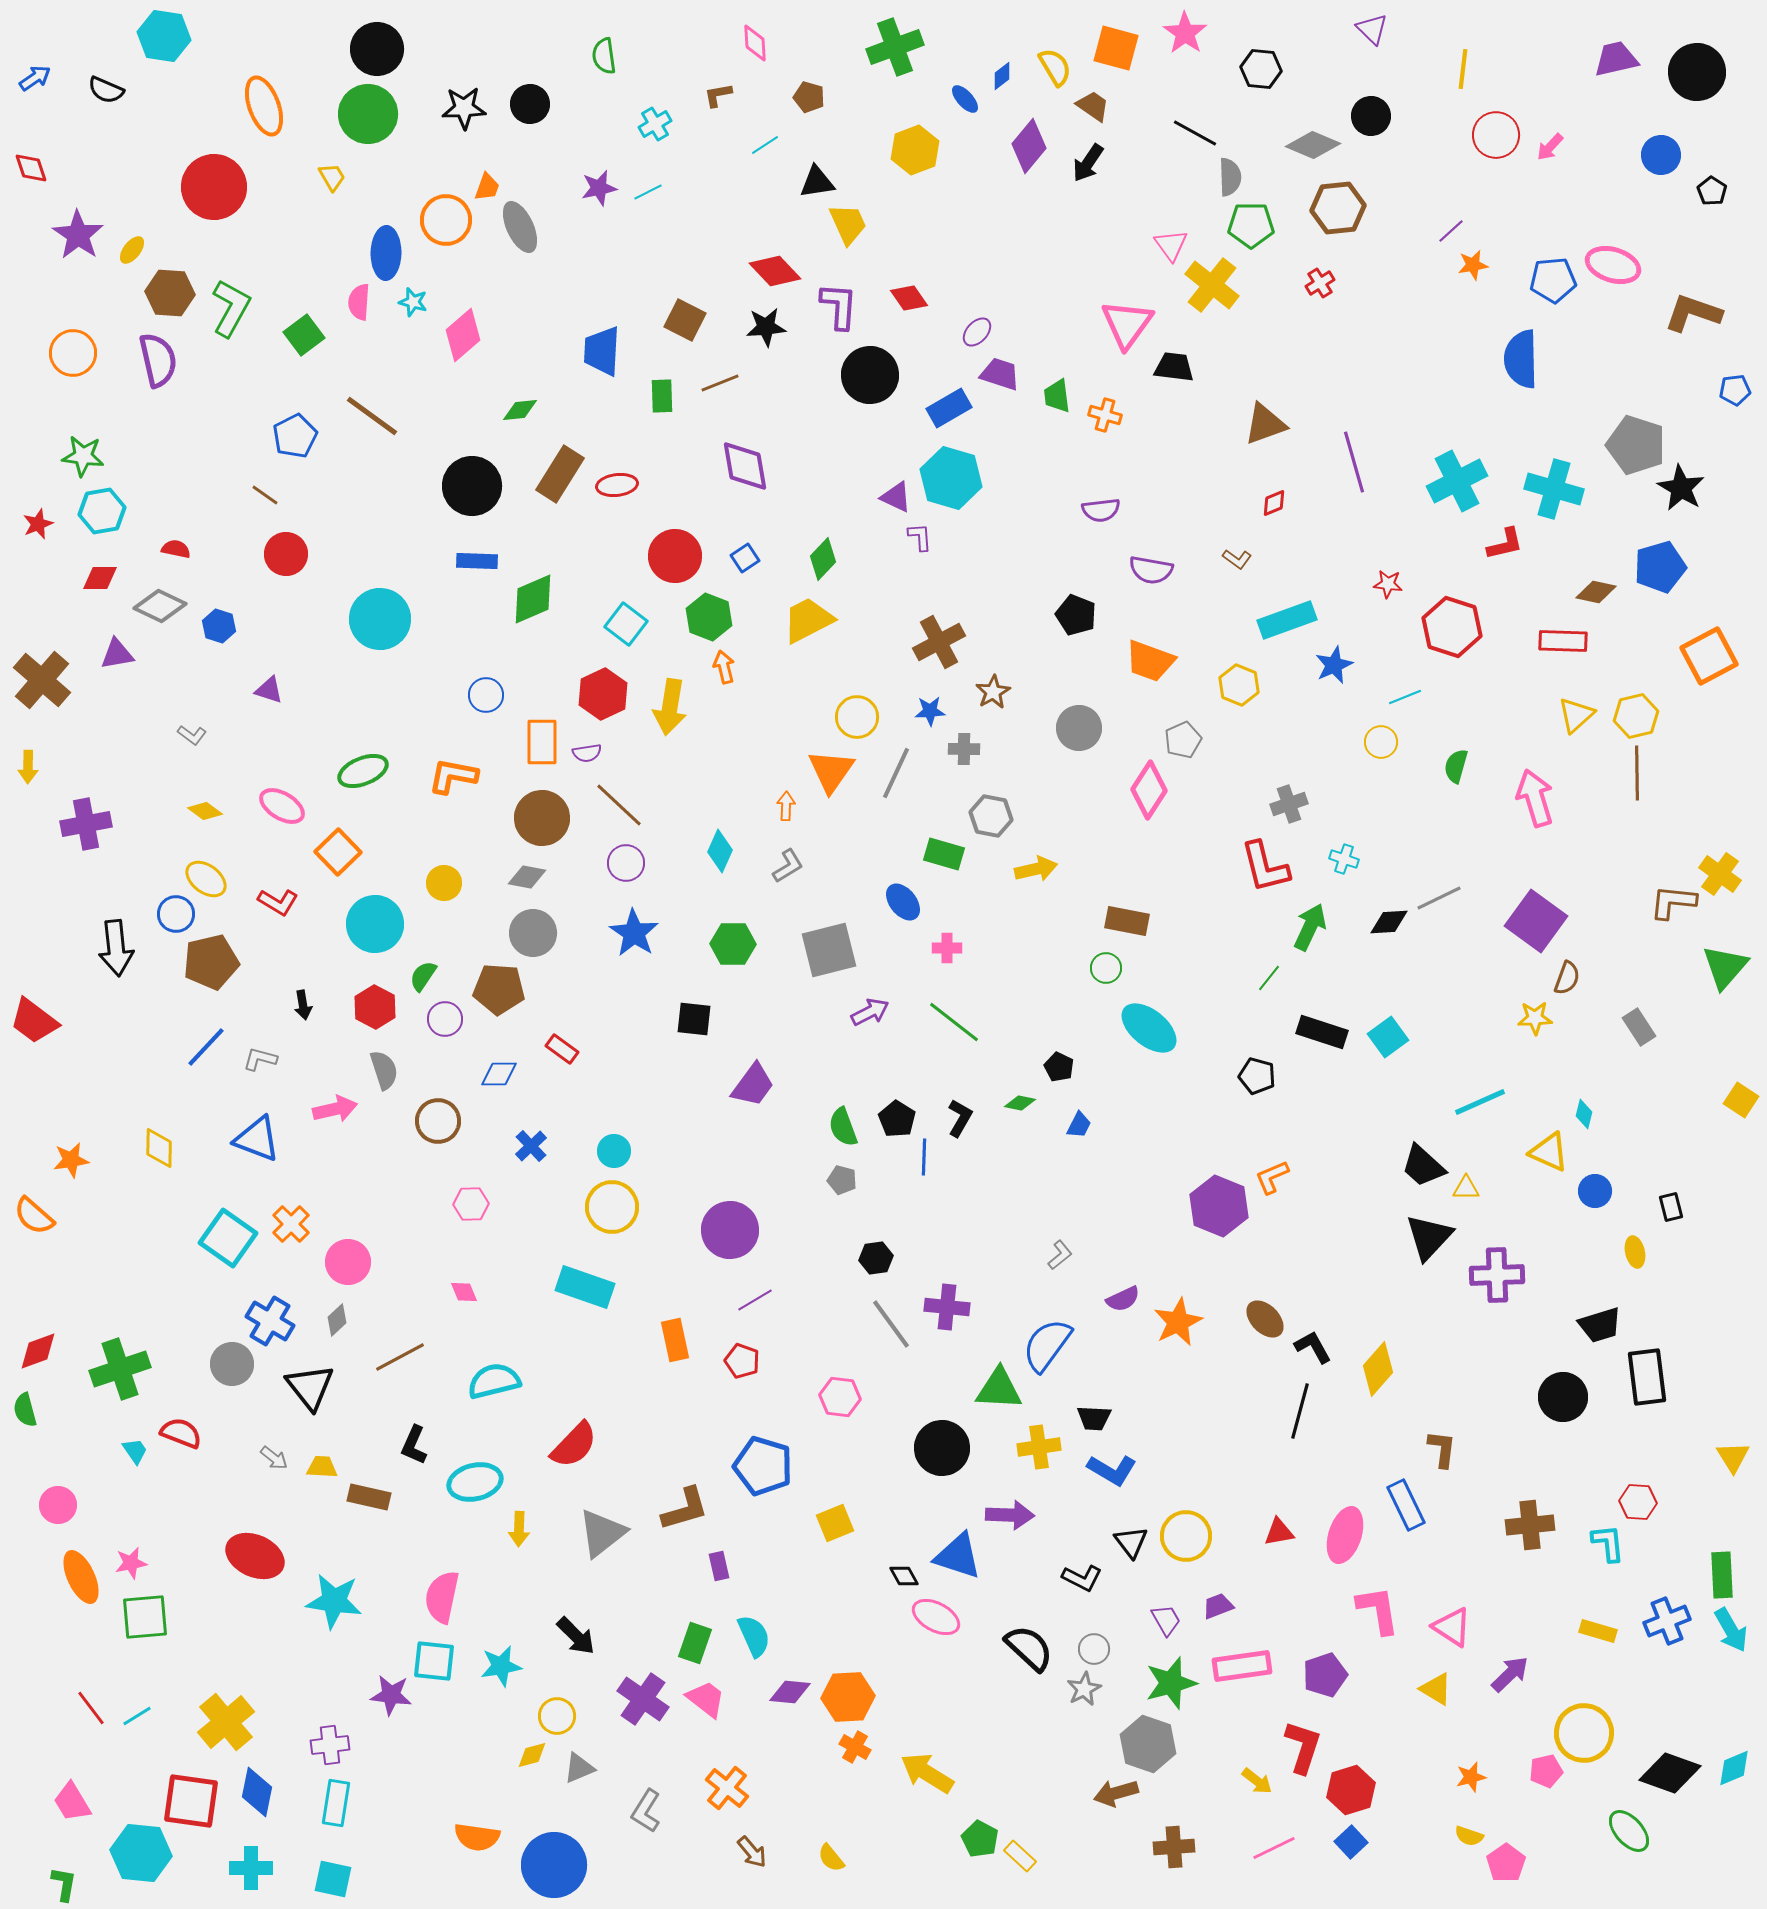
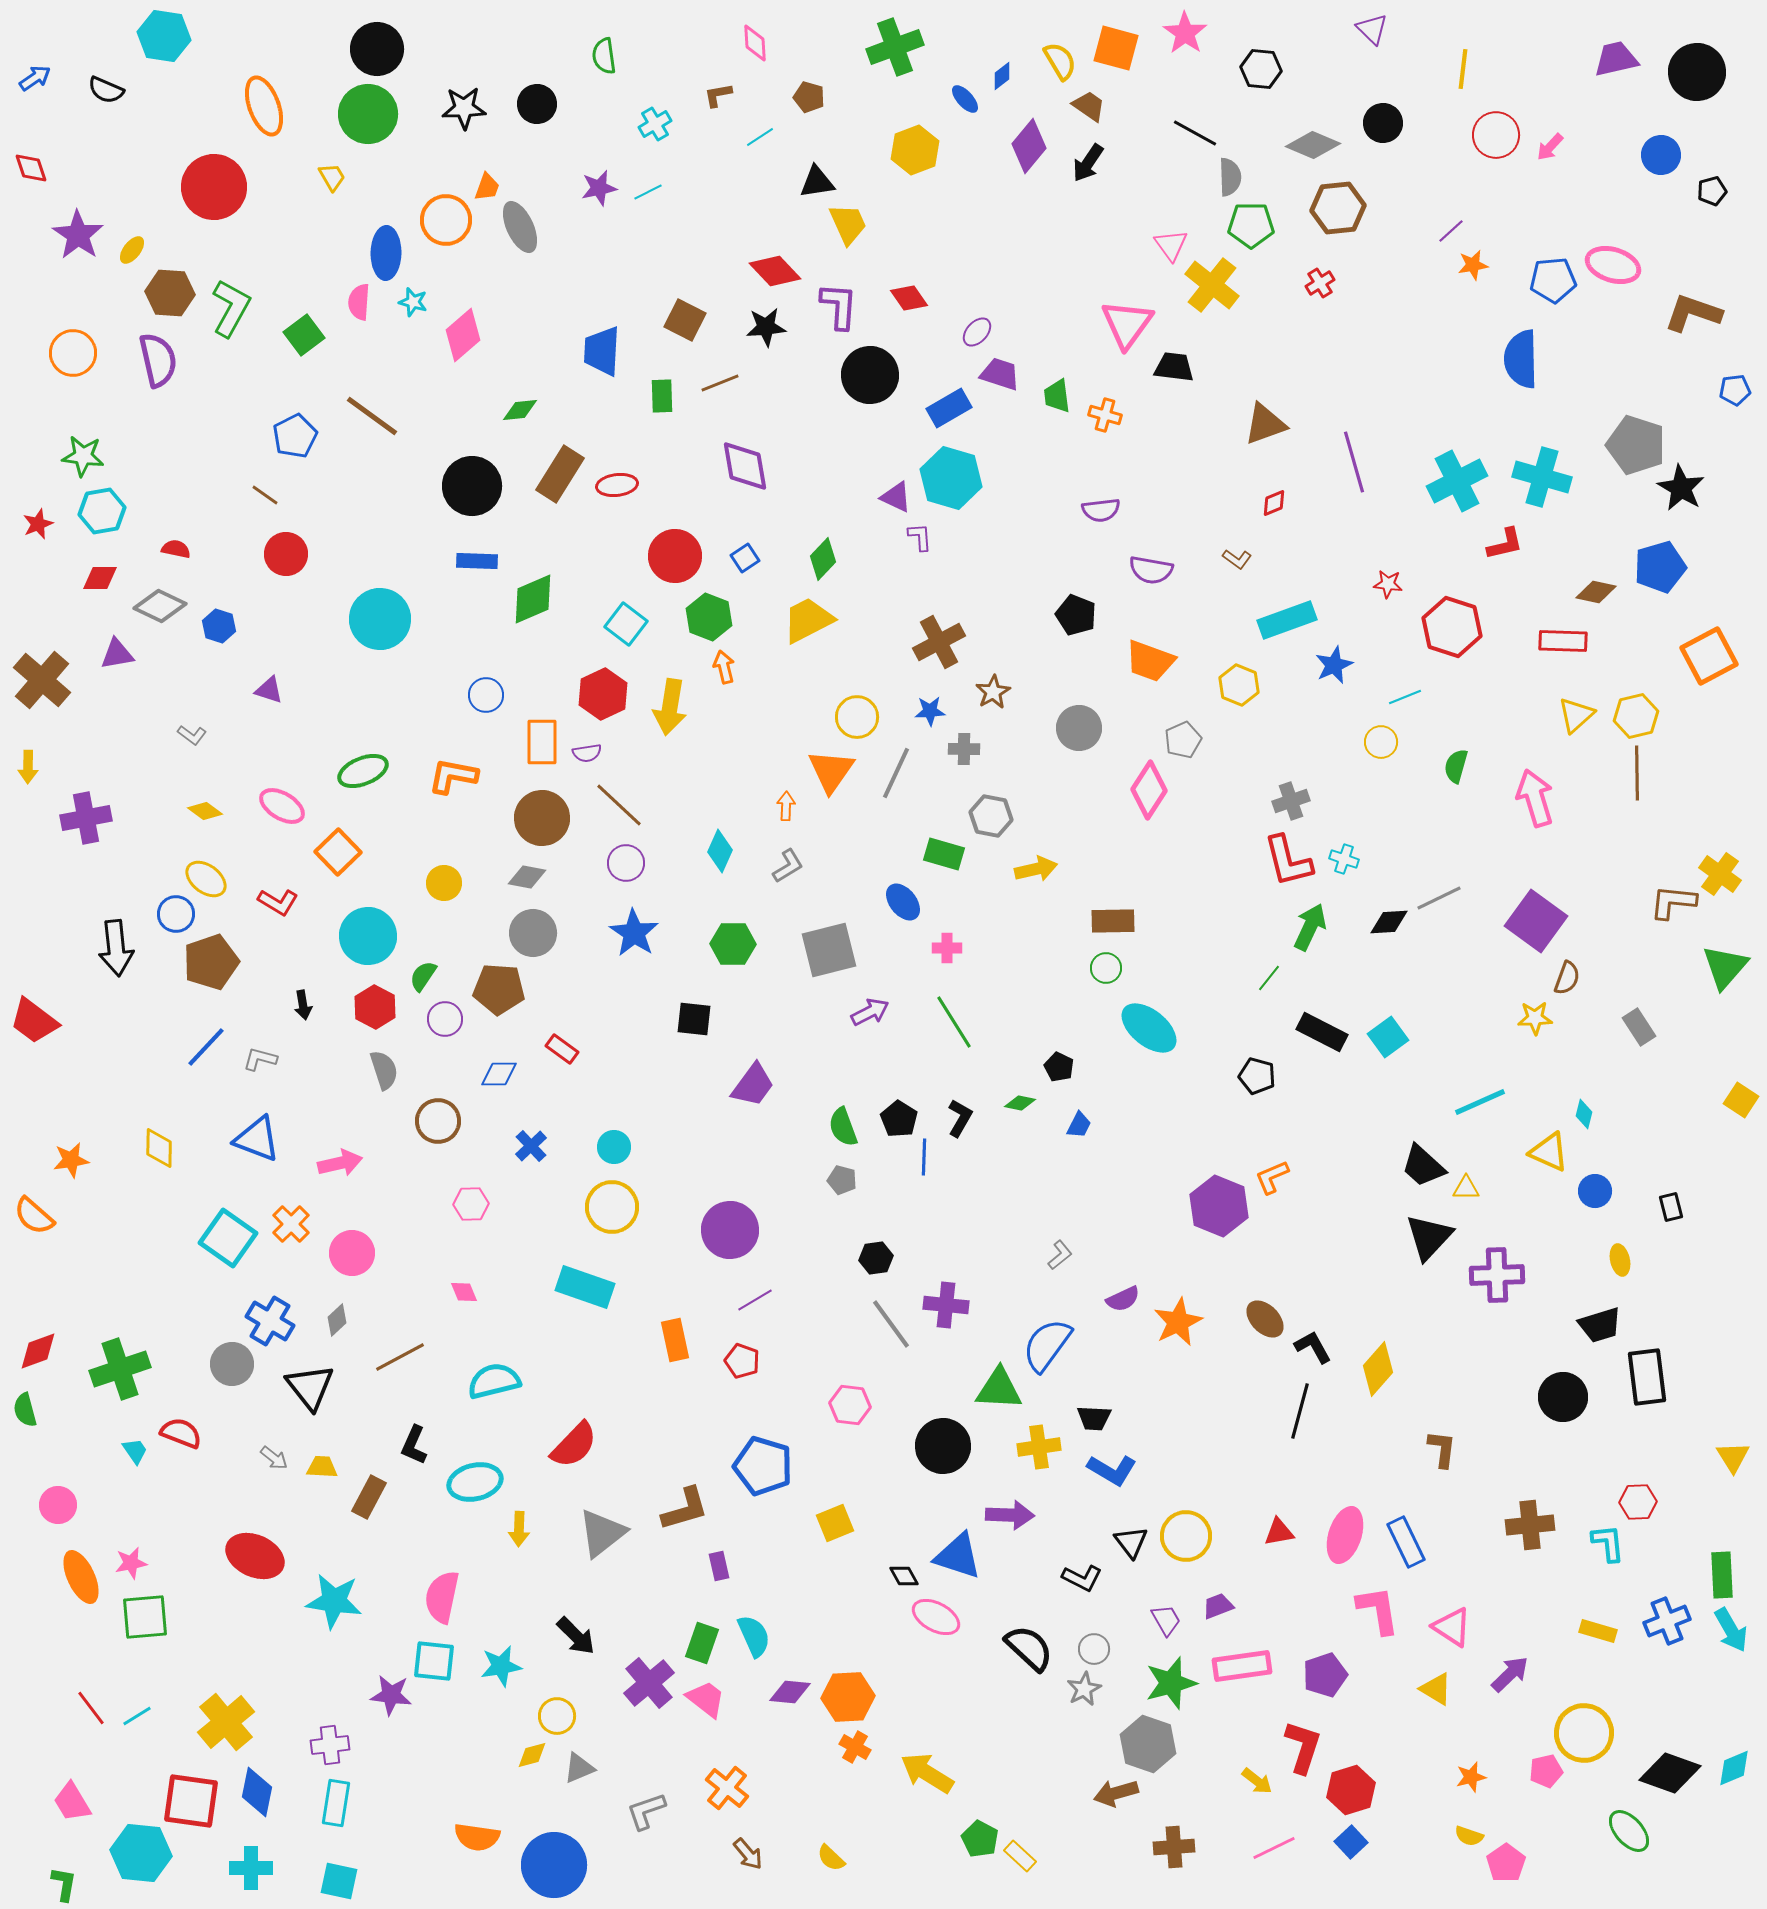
yellow semicircle at (1055, 67): moved 5 px right, 6 px up
black circle at (530, 104): moved 7 px right
brown trapezoid at (1093, 106): moved 4 px left
black circle at (1371, 116): moved 12 px right, 7 px down
cyan line at (765, 145): moved 5 px left, 8 px up
black pentagon at (1712, 191): rotated 24 degrees clockwise
cyan cross at (1554, 489): moved 12 px left, 12 px up
gray cross at (1289, 804): moved 2 px right, 3 px up
purple cross at (86, 824): moved 6 px up
red L-shape at (1265, 867): moved 23 px right, 6 px up
brown rectangle at (1127, 921): moved 14 px left; rotated 12 degrees counterclockwise
cyan circle at (375, 924): moved 7 px left, 12 px down
brown pentagon at (211, 962): rotated 6 degrees counterclockwise
green line at (954, 1022): rotated 20 degrees clockwise
black rectangle at (1322, 1032): rotated 9 degrees clockwise
pink arrow at (335, 1109): moved 5 px right, 54 px down
black pentagon at (897, 1119): moved 2 px right
cyan circle at (614, 1151): moved 4 px up
yellow ellipse at (1635, 1252): moved 15 px left, 8 px down
pink circle at (348, 1262): moved 4 px right, 9 px up
purple cross at (947, 1307): moved 1 px left, 2 px up
pink hexagon at (840, 1397): moved 10 px right, 8 px down
black circle at (942, 1448): moved 1 px right, 2 px up
brown rectangle at (369, 1497): rotated 75 degrees counterclockwise
red hexagon at (1638, 1502): rotated 6 degrees counterclockwise
blue rectangle at (1406, 1505): moved 37 px down
green rectangle at (695, 1643): moved 7 px right
purple cross at (643, 1699): moved 6 px right, 16 px up; rotated 15 degrees clockwise
gray L-shape at (646, 1811): rotated 39 degrees clockwise
brown arrow at (752, 1852): moved 4 px left, 2 px down
yellow semicircle at (831, 1858): rotated 8 degrees counterclockwise
cyan square at (333, 1879): moved 6 px right, 2 px down
